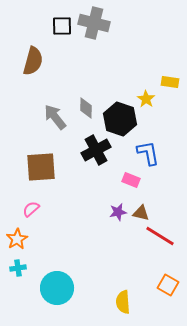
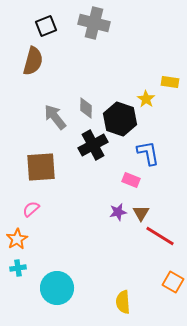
black square: moved 16 px left; rotated 20 degrees counterclockwise
black cross: moved 3 px left, 5 px up
brown triangle: rotated 48 degrees clockwise
orange square: moved 5 px right, 3 px up
